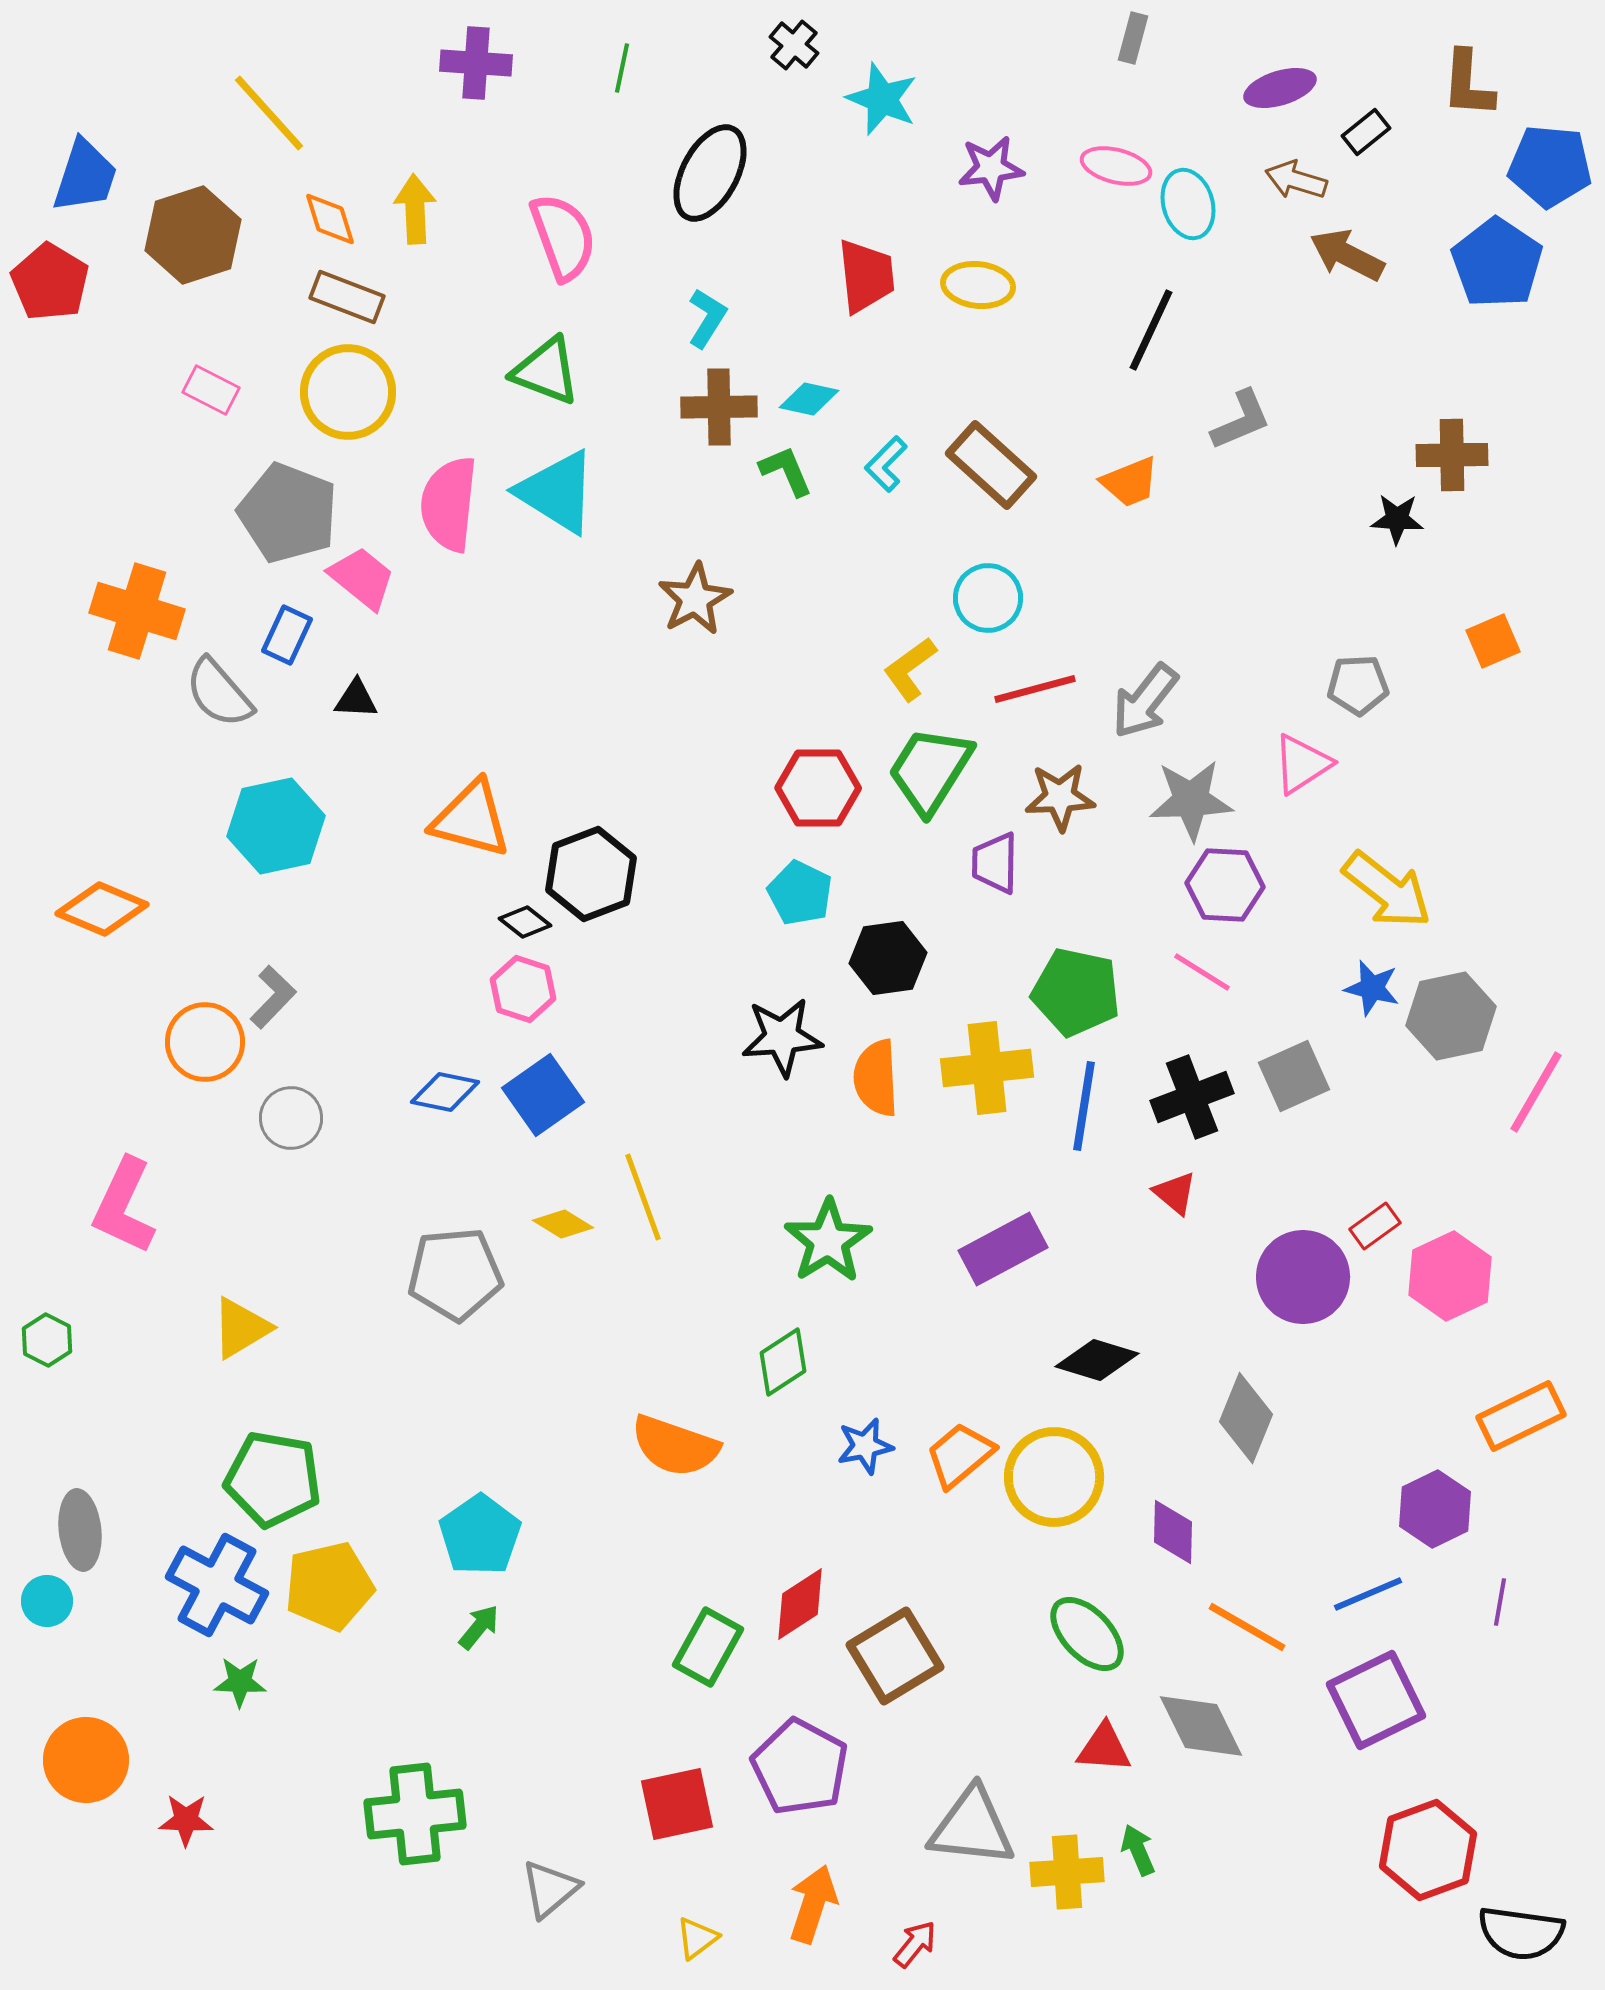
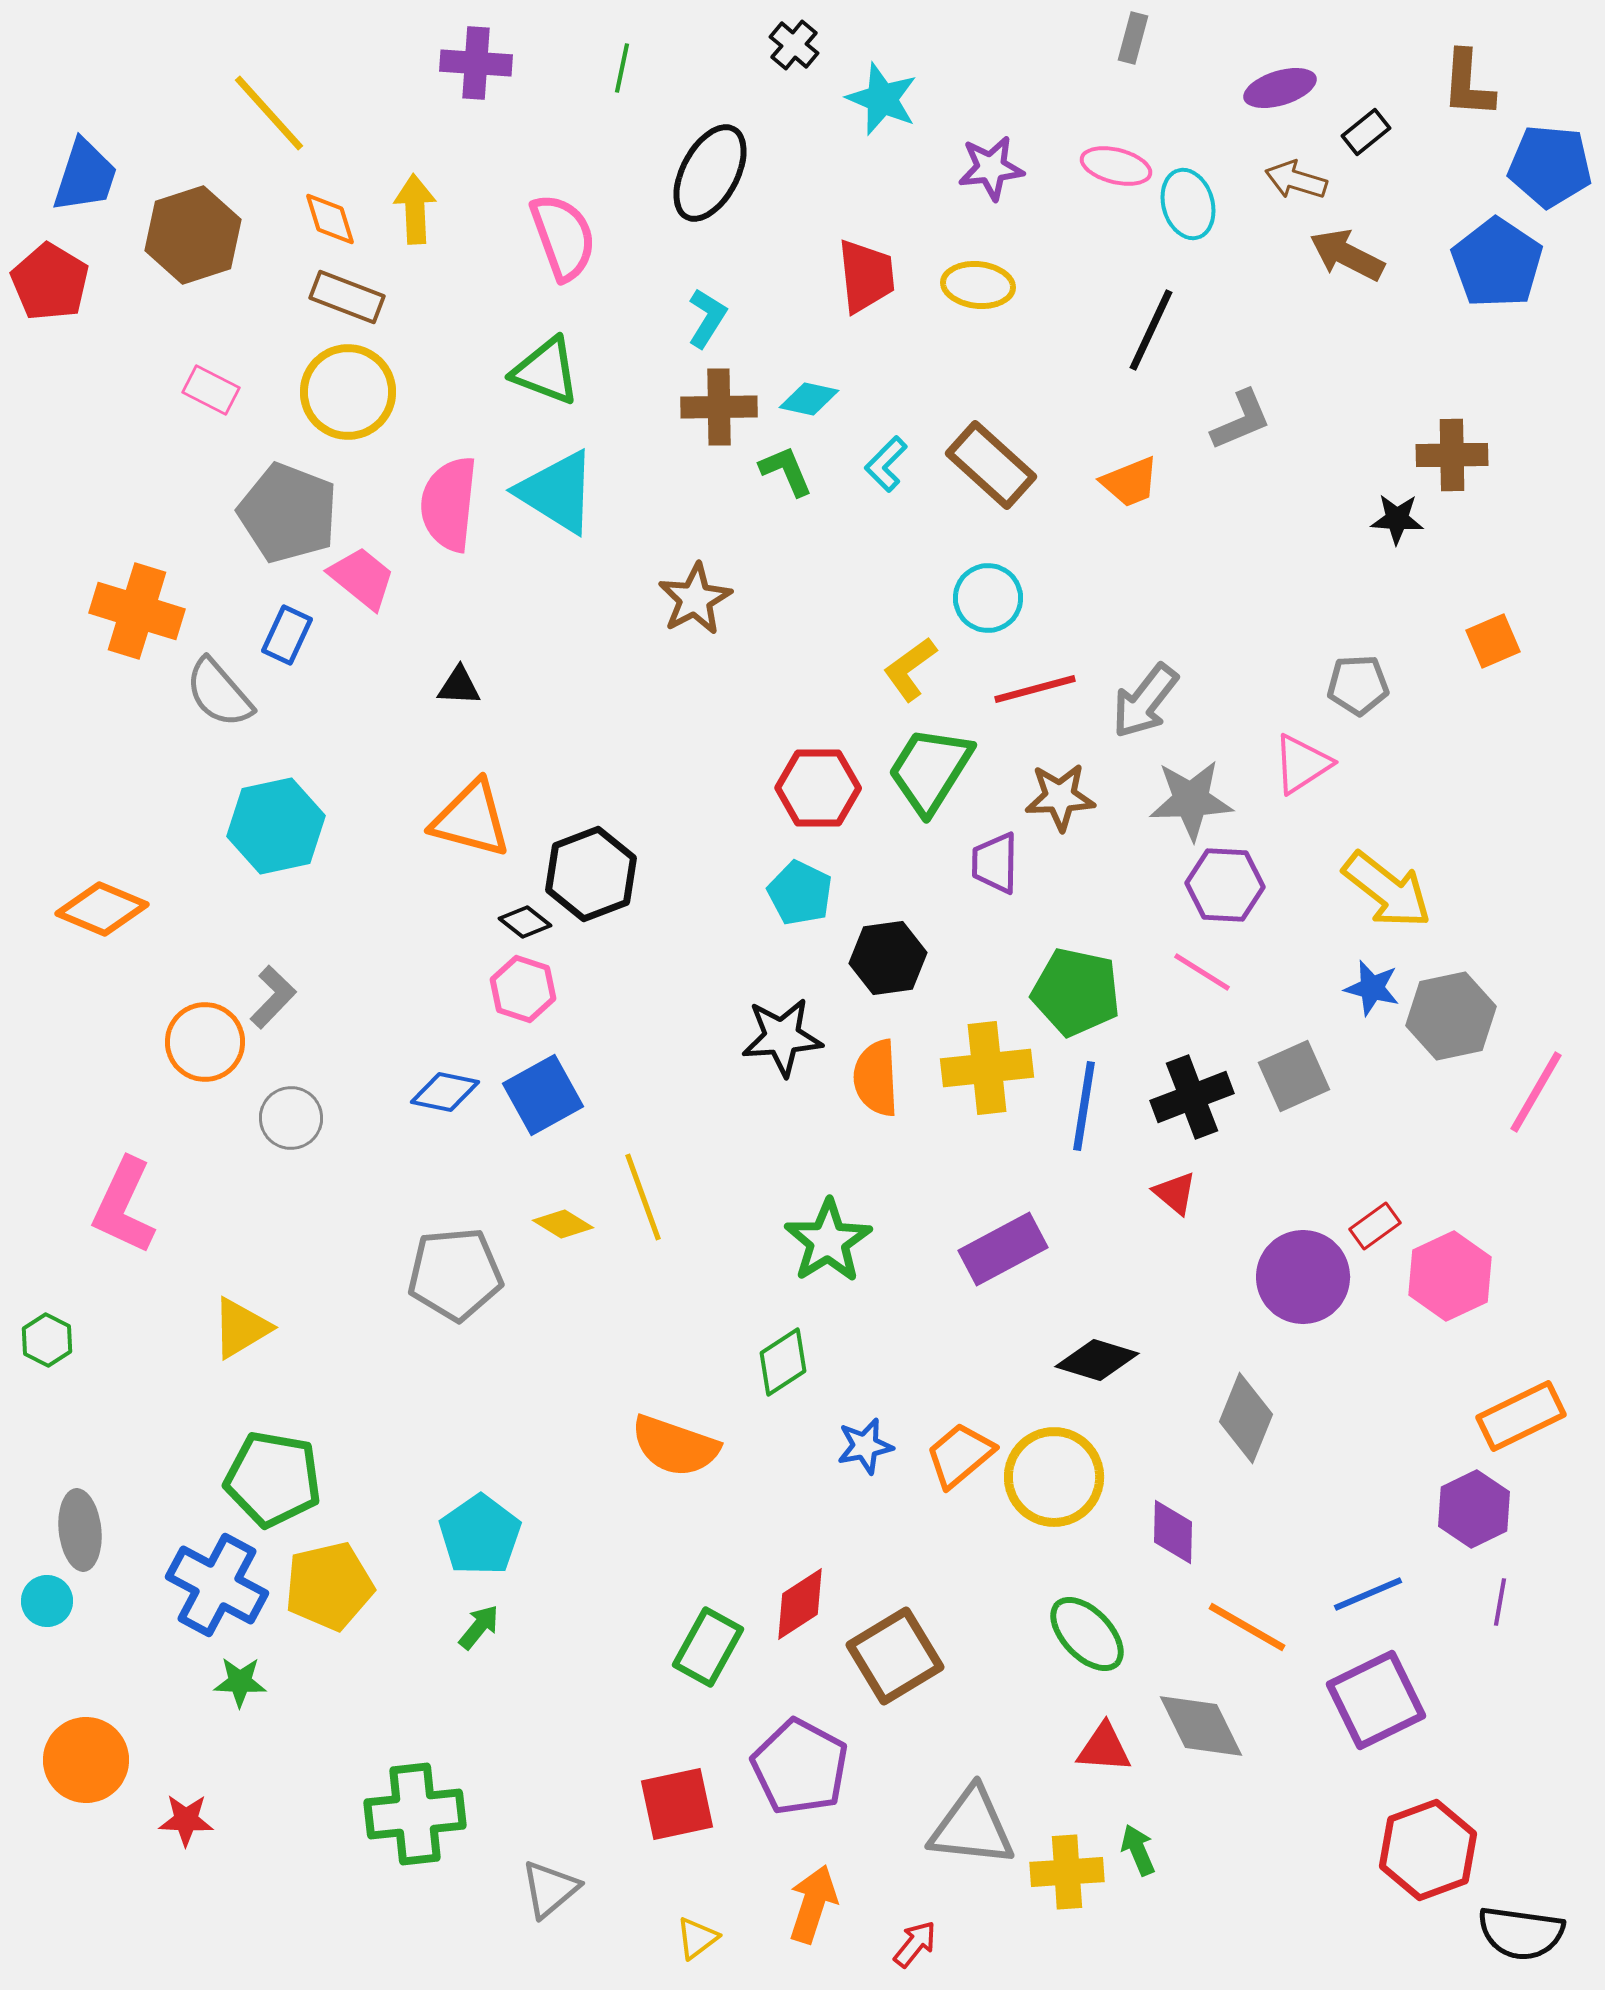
black triangle at (356, 699): moved 103 px right, 13 px up
blue square at (543, 1095): rotated 6 degrees clockwise
purple hexagon at (1435, 1509): moved 39 px right
